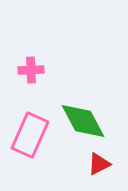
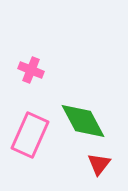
pink cross: rotated 25 degrees clockwise
red triangle: rotated 25 degrees counterclockwise
